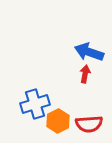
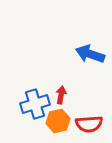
blue arrow: moved 1 px right, 2 px down
red arrow: moved 24 px left, 21 px down
orange hexagon: rotated 15 degrees clockwise
